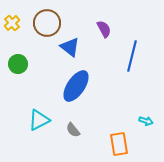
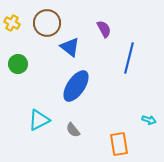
yellow cross: rotated 21 degrees counterclockwise
blue line: moved 3 px left, 2 px down
cyan arrow: moved 3 px right, 1 px up
